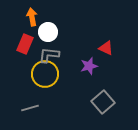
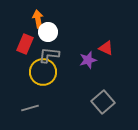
orange arrow: moved 6 px right, 2 px down
purple star: moved 1 px left, 6 px up
yellow circle: moved 2 px left, 2 px up
